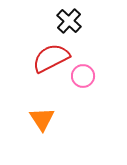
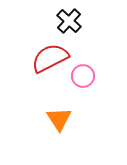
red semicircle: moved 1 px left
orange triangle: moved 17 px right
